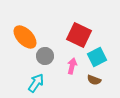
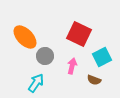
red square: moved 1 px up
cyan square: moved 5 px right
